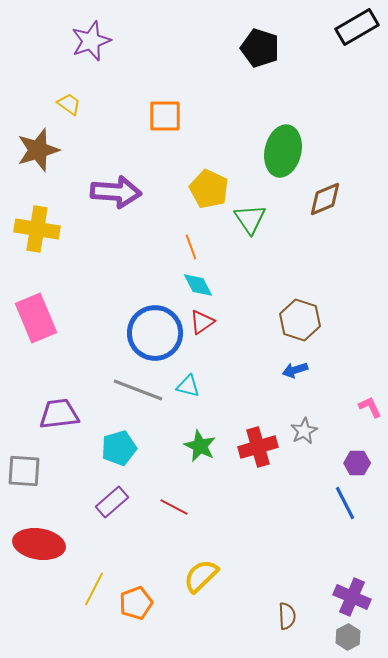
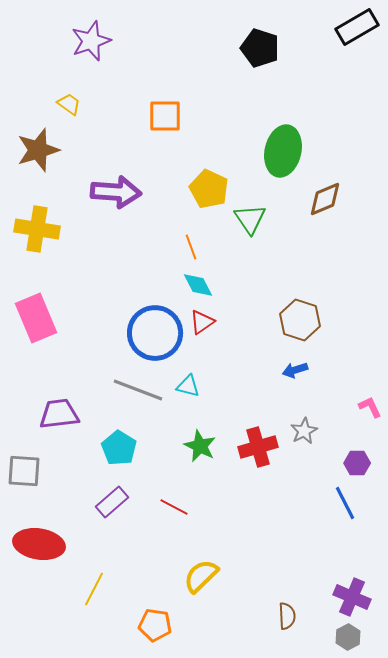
cyan pentagon: rotated 24 degrees counterclockwise
orange pentagon: moved 19 px right, 22 px down; rotated 28 degrees clockwise
